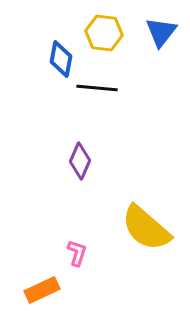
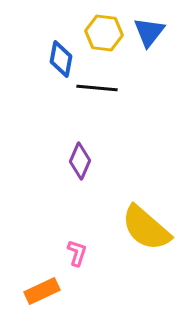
blue triangle: moved 12 px left
orange rectangle: moved 1 px down
